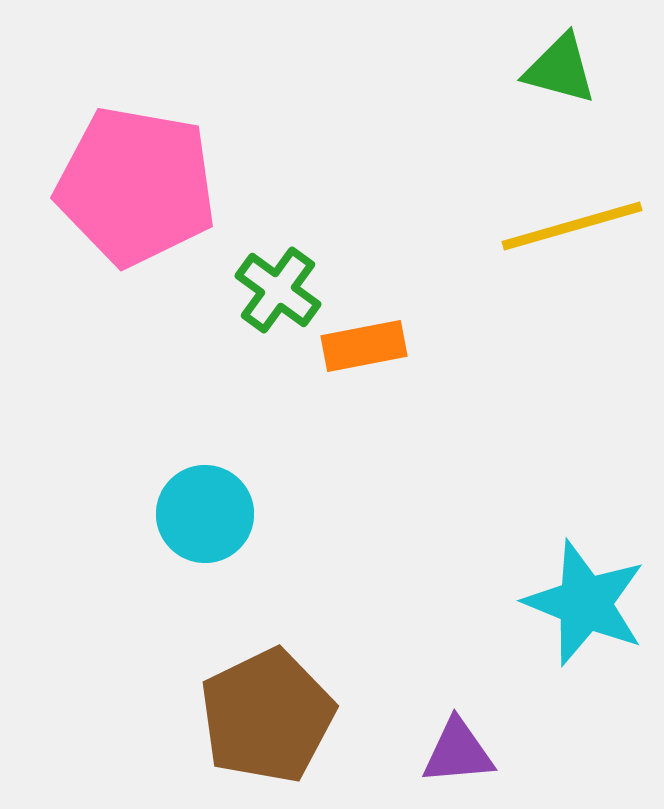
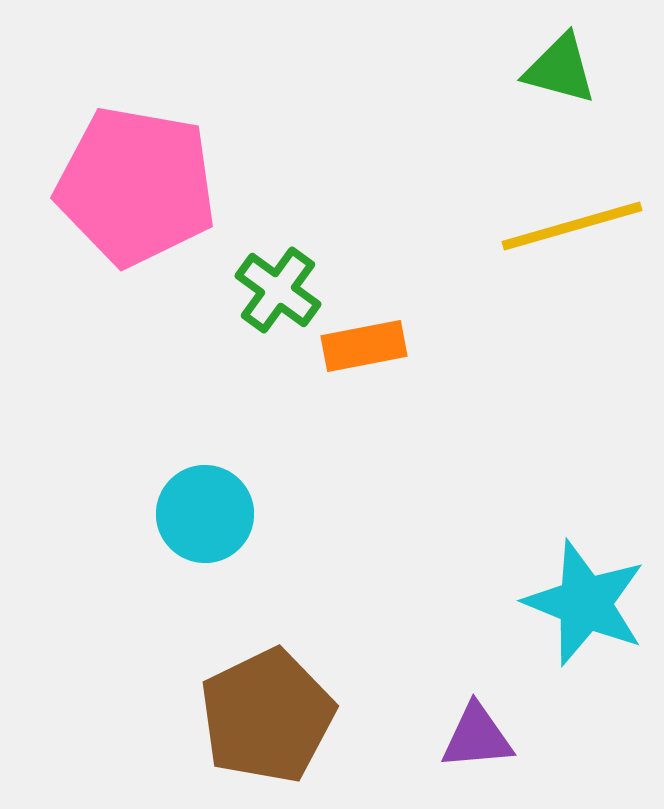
purple triangle: moved 19 px right, 15 px up
